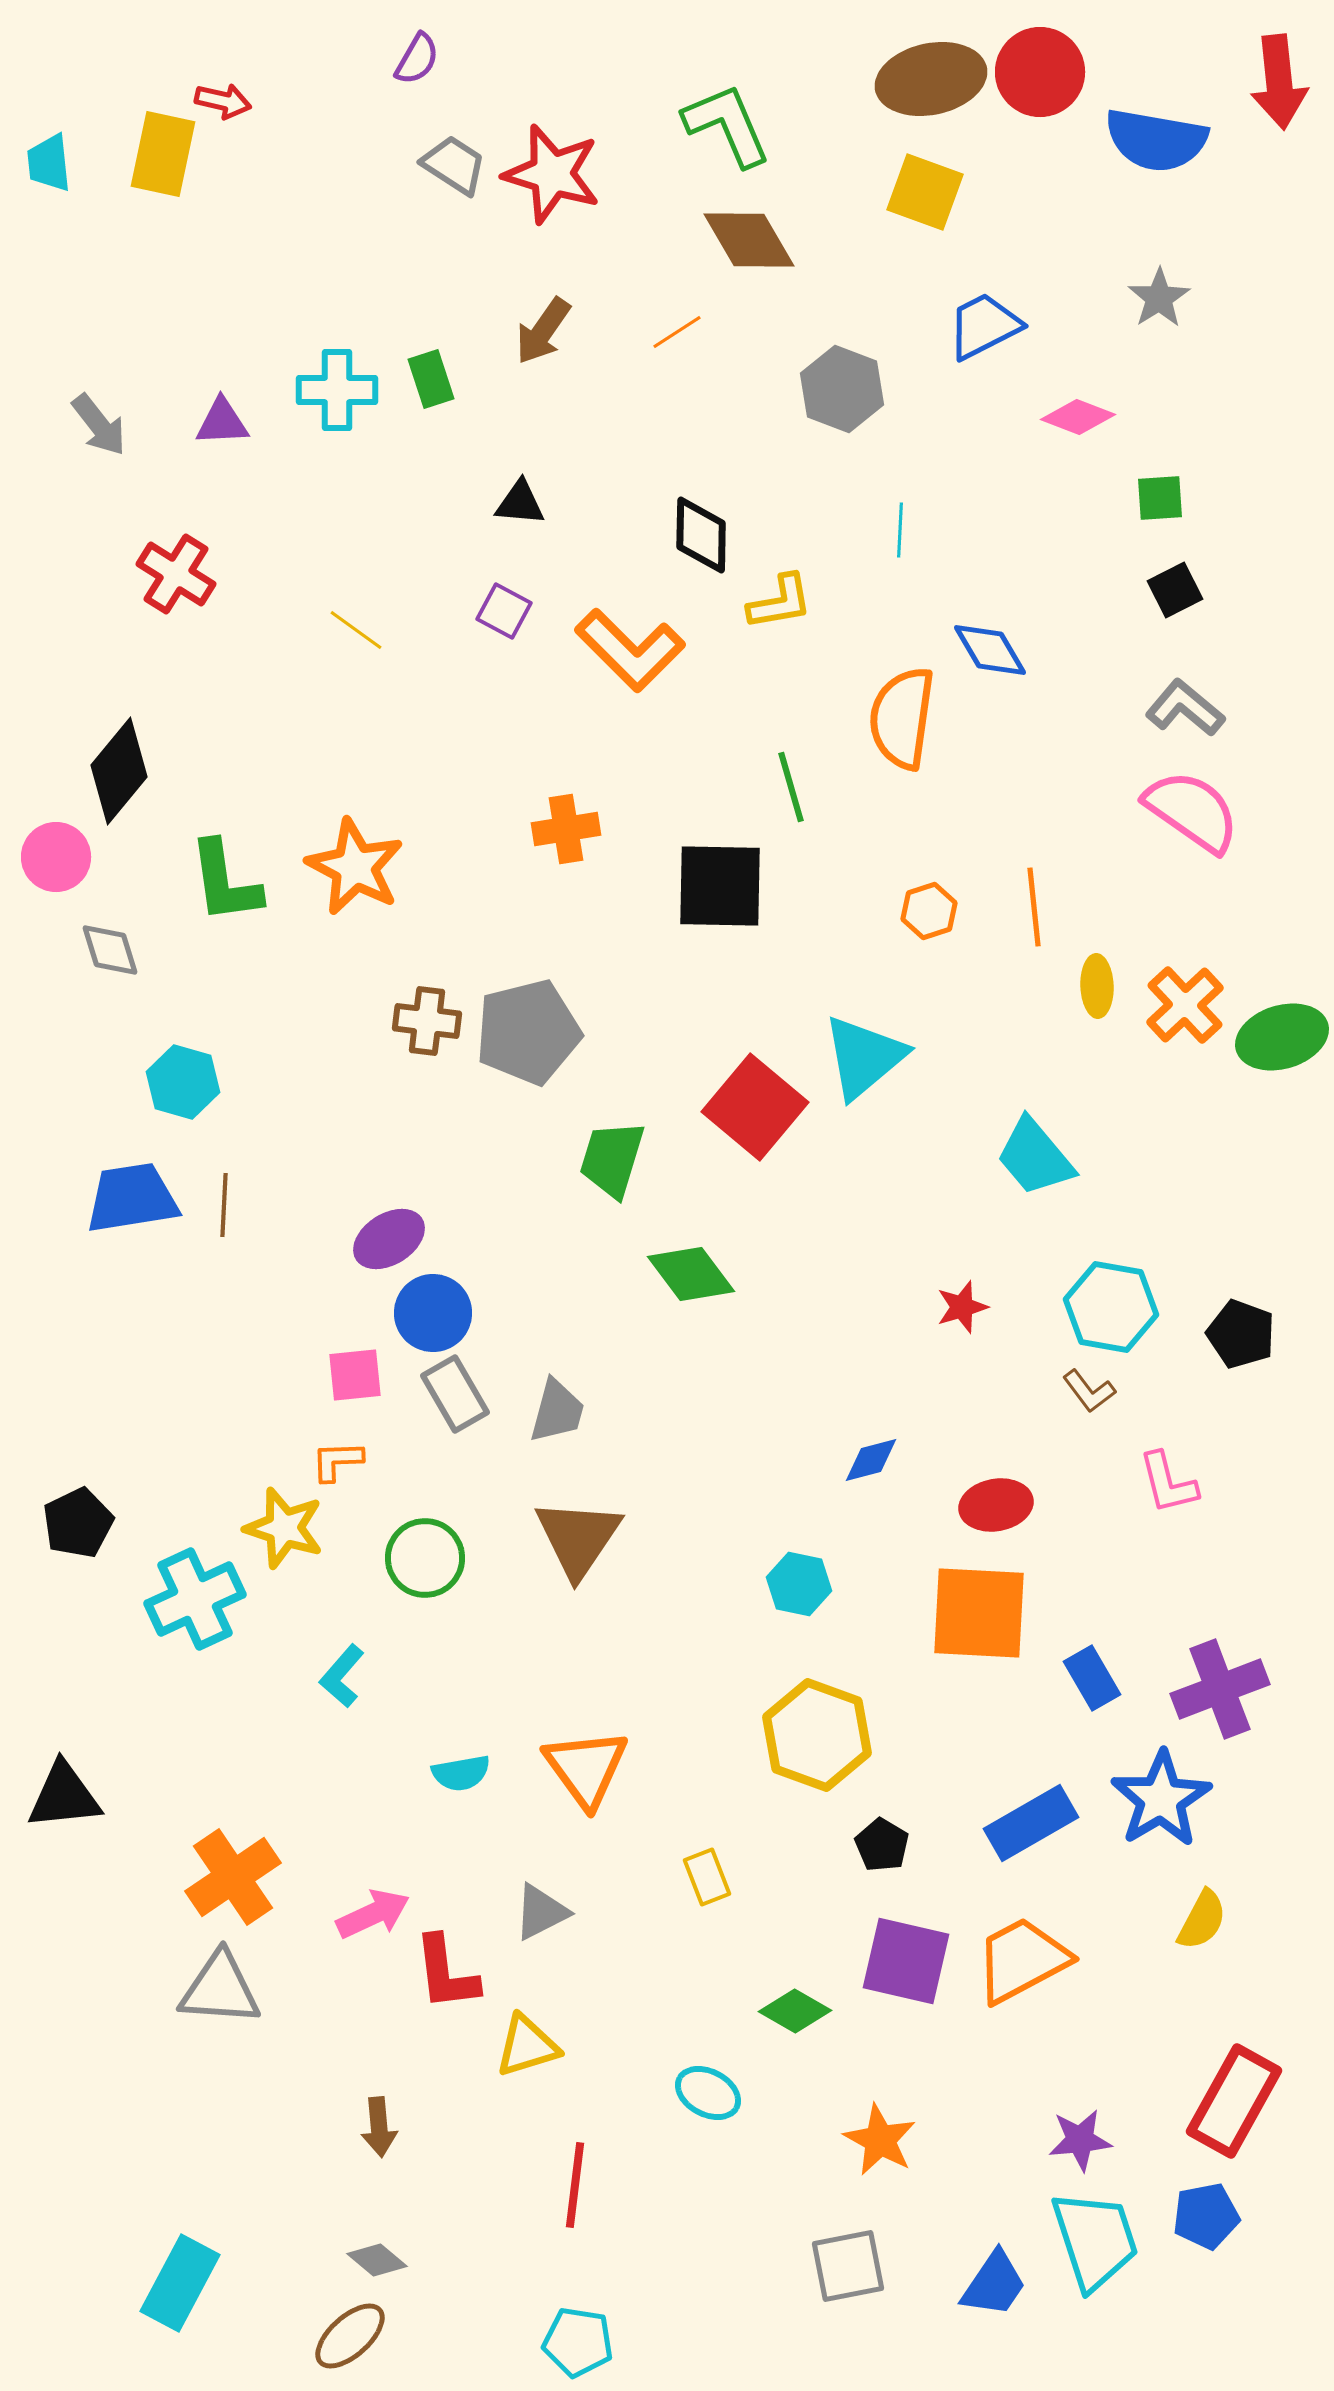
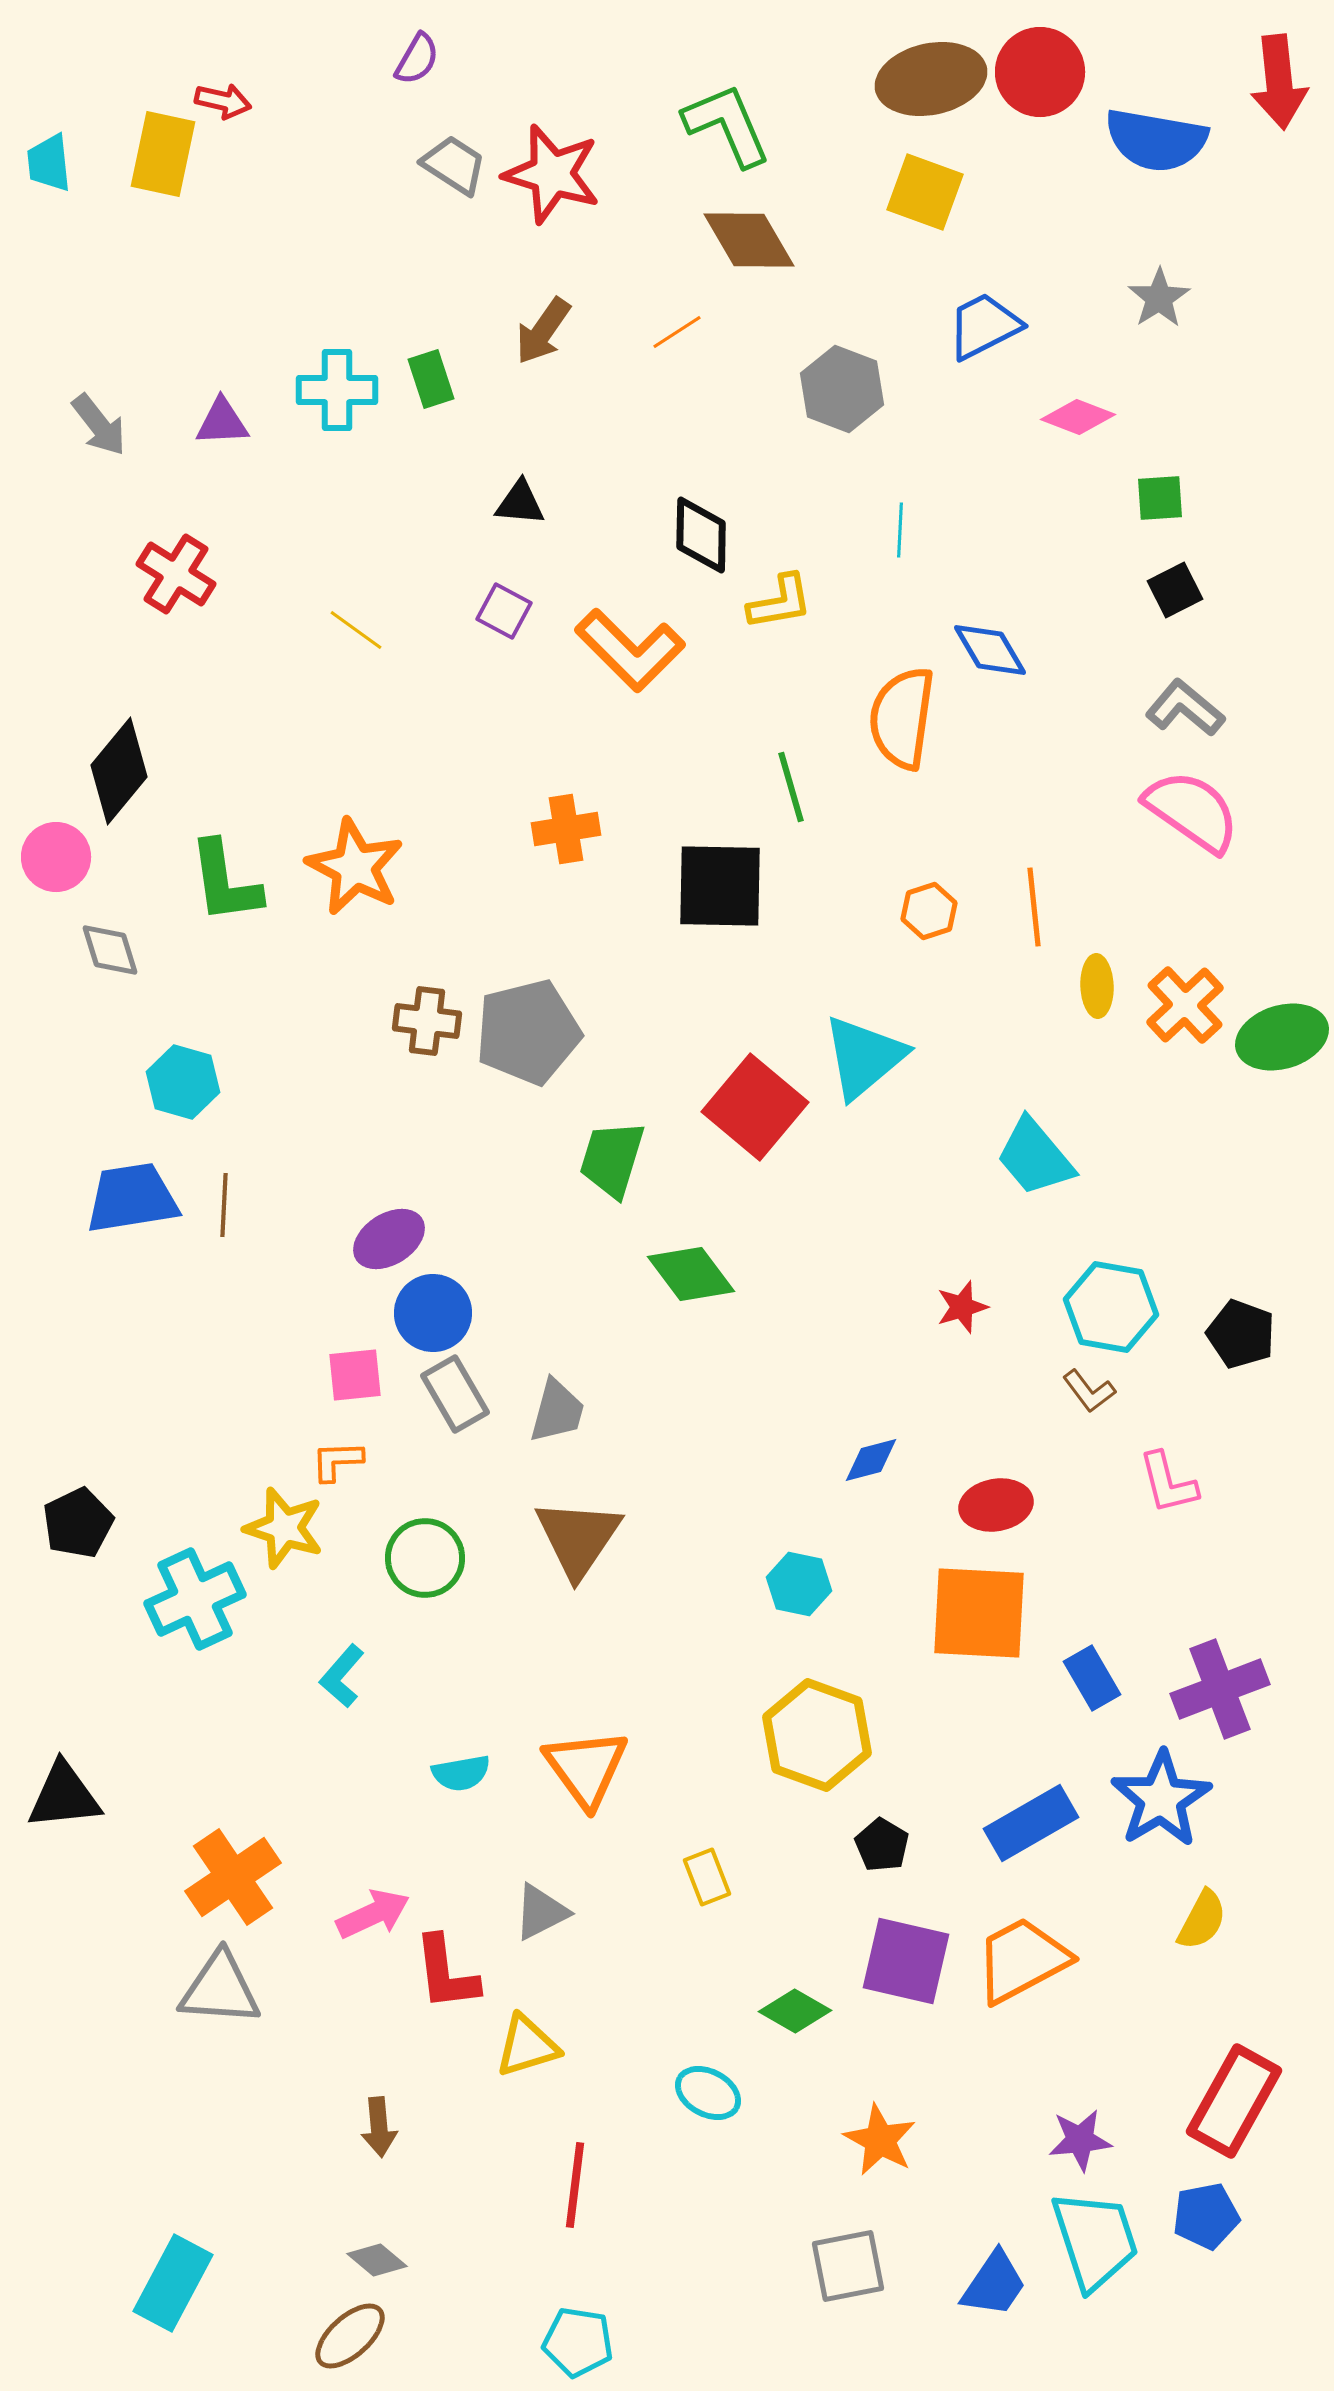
cyan rectangle at (180, 2283): moved 7 px left
